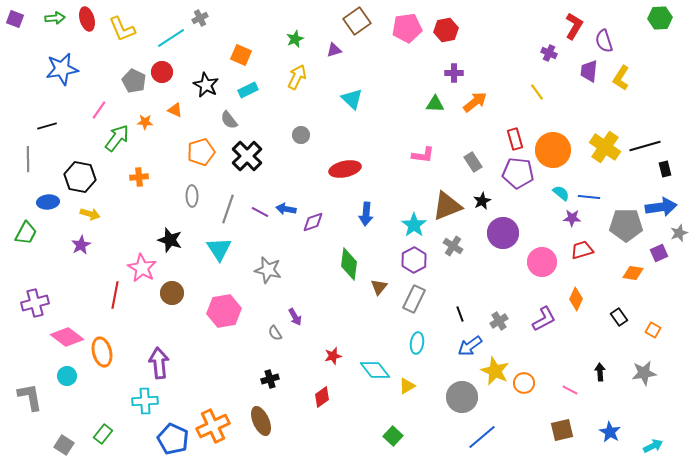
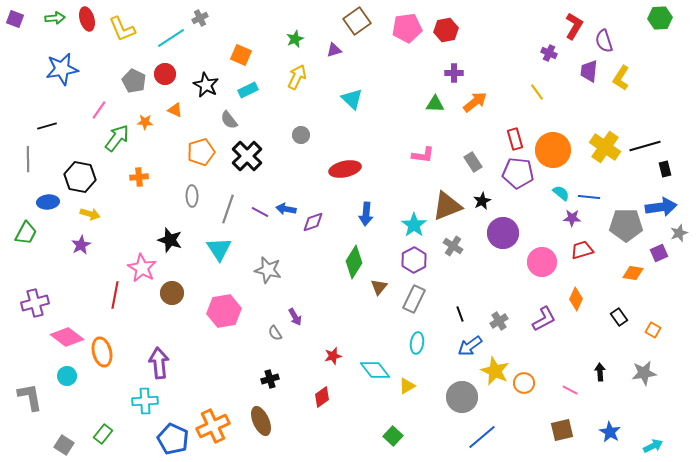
red circle at (162, 72): moved 3 px right, 2 px down
green diamond at (349, 264): moved 5 px right, 2 px up; rotated 24 degrees clockwise
